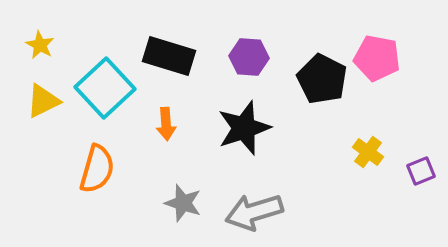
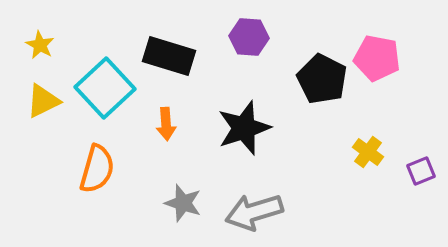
purple hexagon: moved 20 px up
